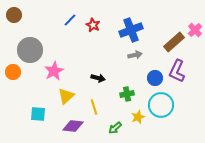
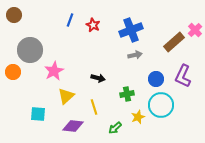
blue line: rotated 24 degrees counterclockwise
purple L-shape: moved 6 px right, 5 px down
blue circle: moved 1 px right, 1 px down
